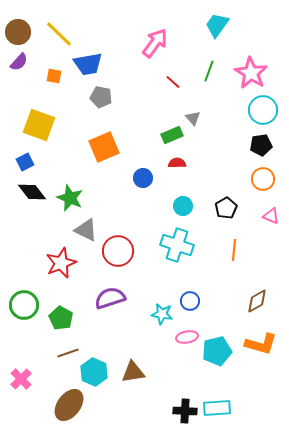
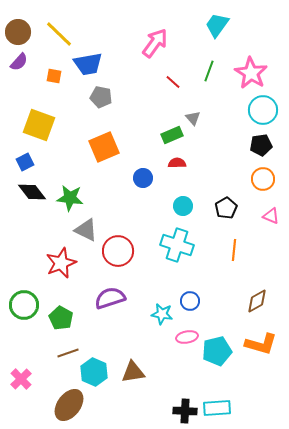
green star at (70, 198): rotated 16 degrees counterclockwise
